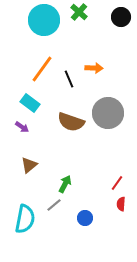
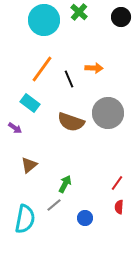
purple arrow: moved 7 px left, 1 px down
red semicircle: moved 2 px left, 3 px down
